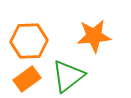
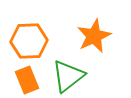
orange star: rotated 20 degrees counterclockwise
orange rectangle: moved 1 px down; rotated 76 degrees counterclockwise
